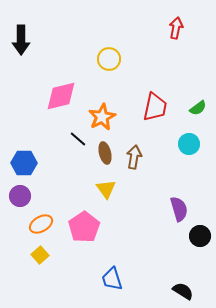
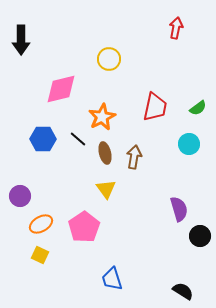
pink diamond: moved 7 px up
blue hexagon: moved 19 px right, 24 px up
yellow square: rotated 24 degrees counterclockwise
